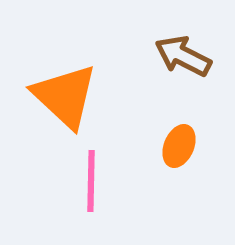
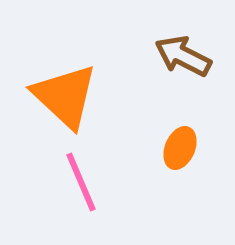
orange ellipse: moved 1 px right, 2 px down
pink line: moved 10 px left, 1 px down; rotated 24 degrees counterclockwise
